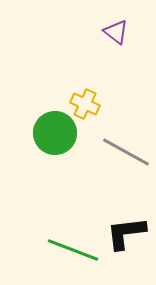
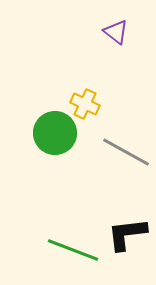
black L-shape: moved 1 px right, 1 px down
